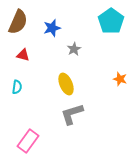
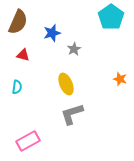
cyan pentagon: moved 4 px up
blue star: moved 5 px down
pink rectangle: rotated 25 degrees clockwise
